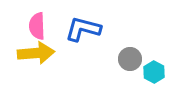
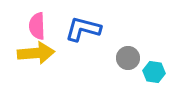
gray circle: moved 2 px left, 1 px up
cyan hexagon: rotated 20 degrees counterclockwise
